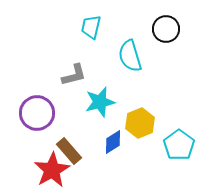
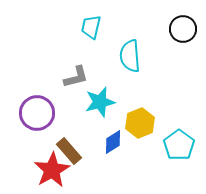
black circle: moved 17 px right
cyan semicircle: rotated 12 degrees clockwise
gray L-shape: moved 2 px right, 2 px down
